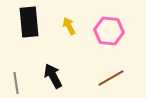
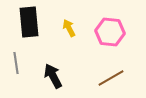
yellow arrow: moved 2 px down
pink hexagon: moved 1 px right, 1 px down
gray line: moved 20 px up
